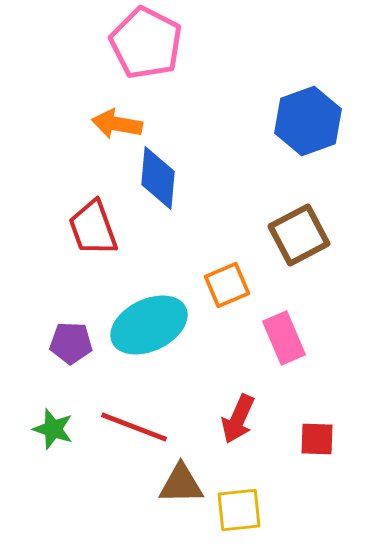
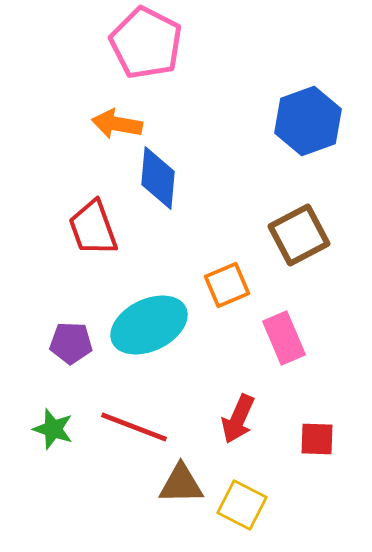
yellow square: moved 3 px right, 5 px up; rotated 33 degrees clockwise
